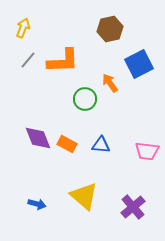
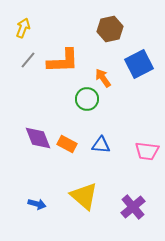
orange arrow: moved 7 px left, 5 px up
green circle: moved 2 px right
